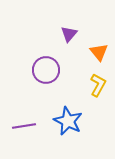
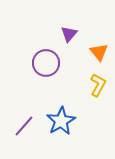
purple circle: moved 7 px up
blue star: moved 7 px left; rotated 16 degrees clockwise
purple line: rotated 40 degrees counterclockwise
